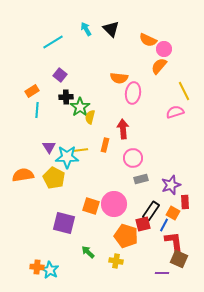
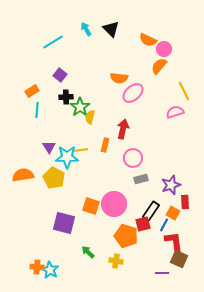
pink ellipse at (133, 93): rotated 40 degrees clockwise
red arrow at (123, 129): rotated 18 degrees clockwise
